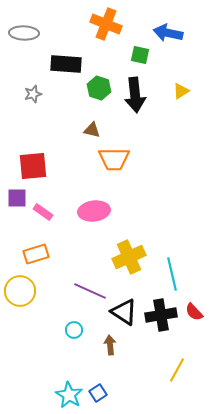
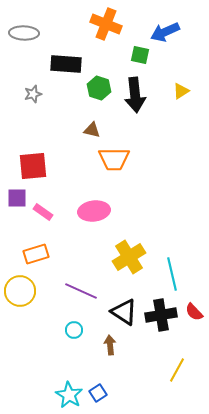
blue arrow: moved 3 px left, 1 px up; rotated 36 degrees counterclockwise
yellow cross: rotated 8 degrees counterclockwise
purple line: moved 9 px left
